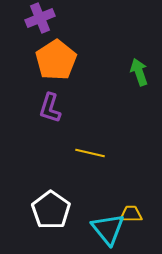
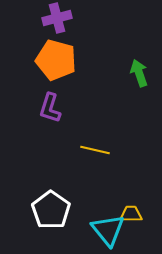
purple cross: moved 17 px right; rotated 8 degrees clockwise
orange pentagon: rotated 24 degrees counterclockwise
green arrow: moved 1 px down
yellow line: moved 5 px right, 3 px up
cyan triangle: moved 1 px down
